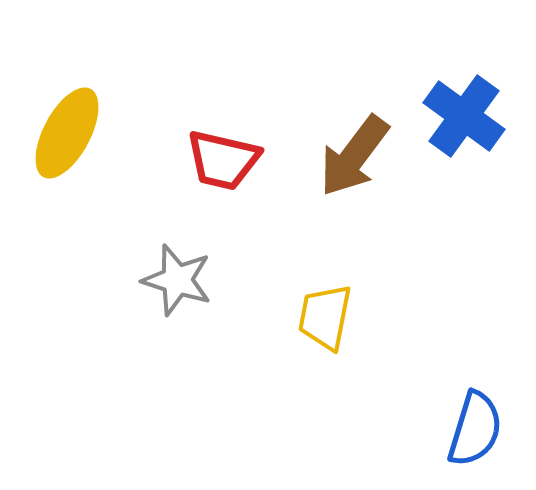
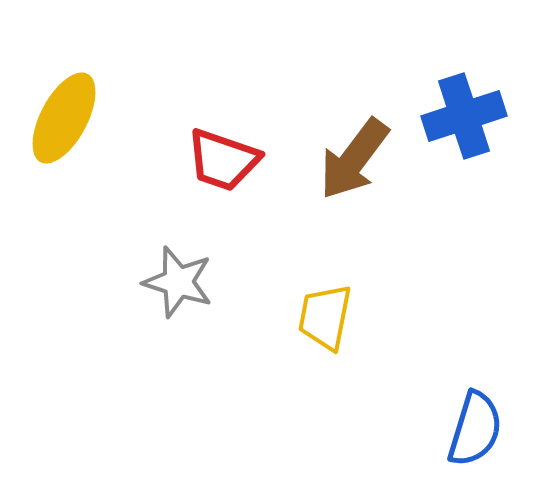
blue cross: rotated 36 degrees clockwise
yellow ellipse: moved 3 px left, 15 px up
brown arrow: moved 3 px down
red trapezoid: rotated 6 degrees clockwise
gray star: moved 1 px right, 2 px down
